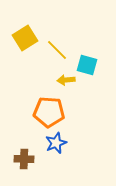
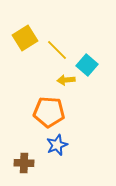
cyan square: rotated 25 degrees clockwise
blue star: moved 1 px right, 2 px down
brown cross: moved 4 px down
